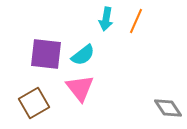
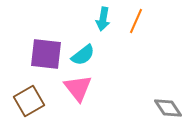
cyan arrow: moved 3 px left
pink triangle: moved 2 px left
brown square: moved 5 px left, 2 px up
